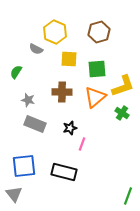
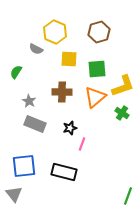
gray star: moved 1 px right, 1 px down; rotated 16 degrees clockwise
